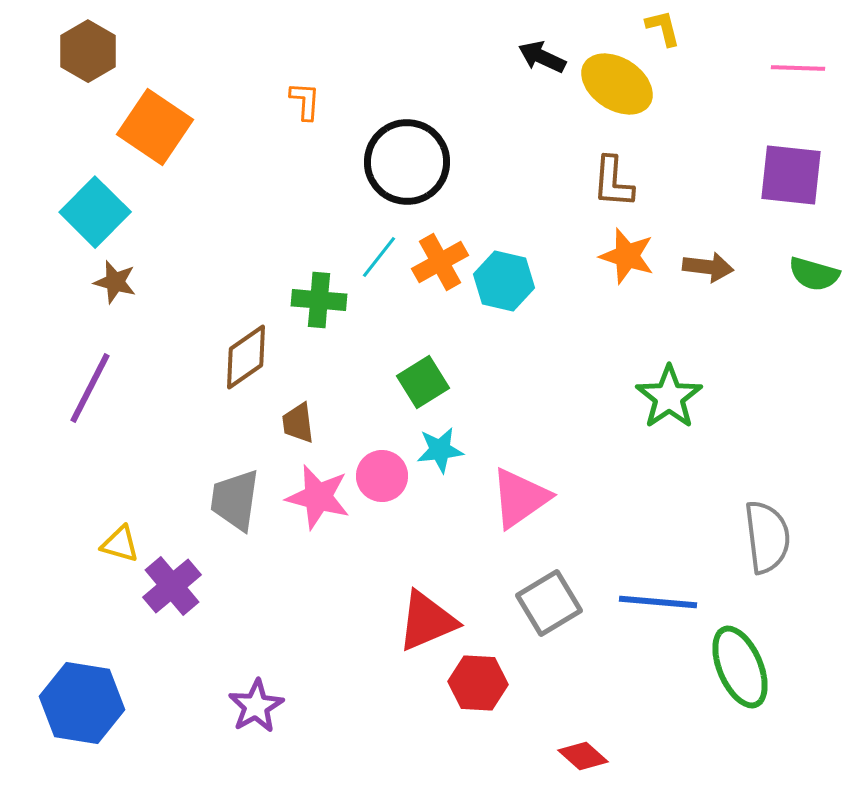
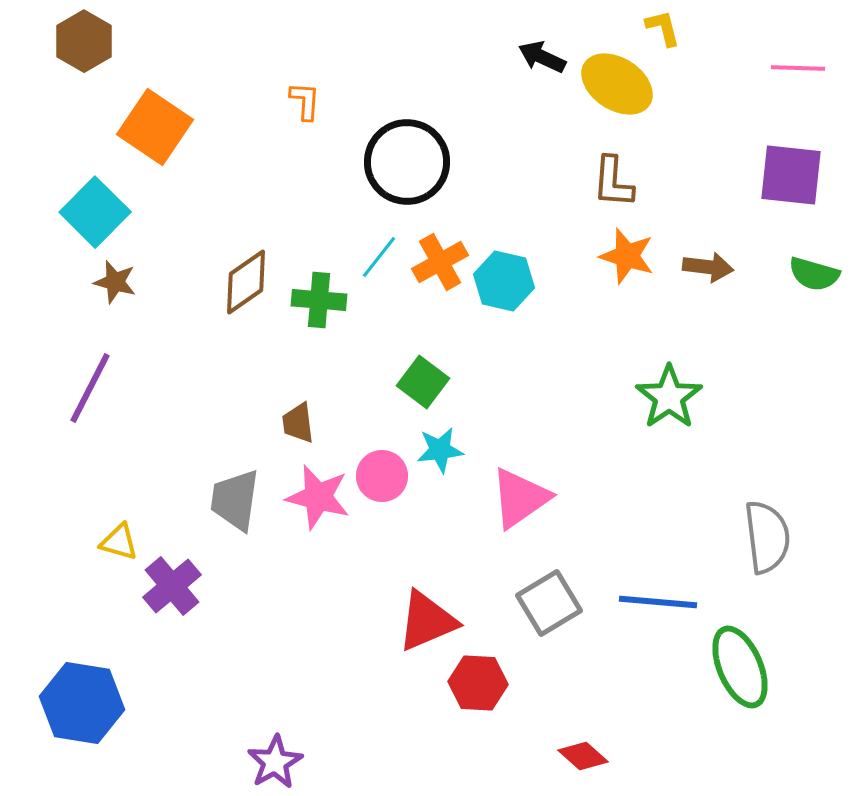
brown hexagon: moved 4 px left, 10 px up
brown diamond: moved 75 px up
green square: rotated 21 degrees counterclockwise
yellow triangle: moved 1 px left, 2 px up
purple star: moved 19 px right, 56 px down
